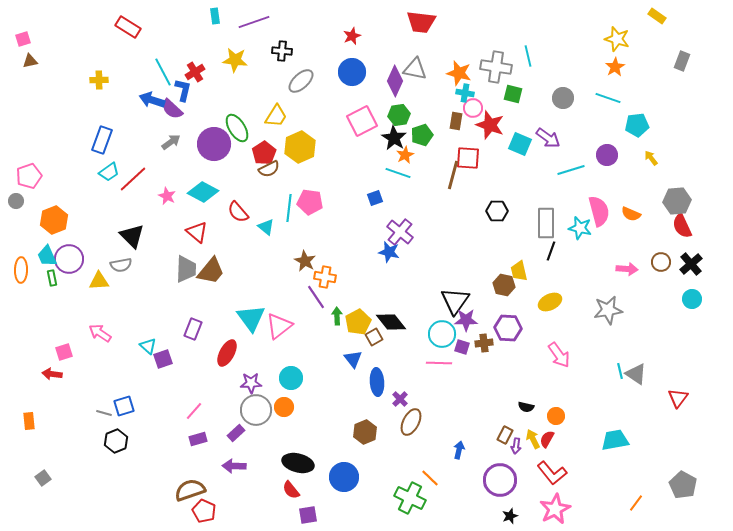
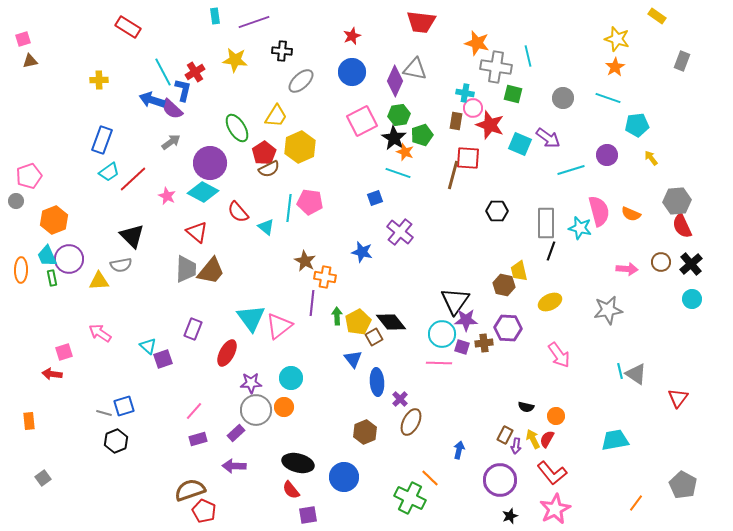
orange star at (459, 73): moved 18 px right, 30 px up
purple circle at (214, 144): moved 4 px left, 19 px down
orange star at (405, 155): moved 3 px up; rotated 24 degrees counterclockwise
blue star at (389, 252): moved 27 px left
purple line at (316, 297): moved 4 px left, 6 px down; rotated 40 degrees clockwise
